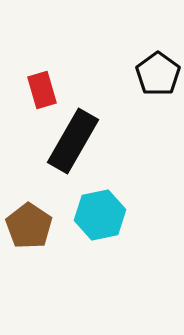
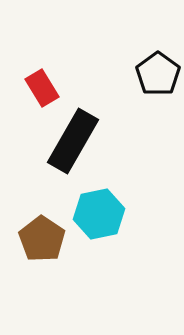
red rectangle: moved 2 px up; rotated 15 degrees counterclockwise
cyan hexagon: moved 1 px left, 1 px up
brown pentagon: moved 13 px right, 13 px down
